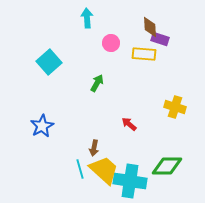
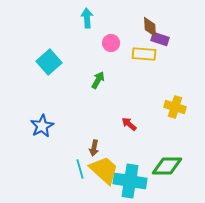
green arrow: moved 1 px right, 3 px up
